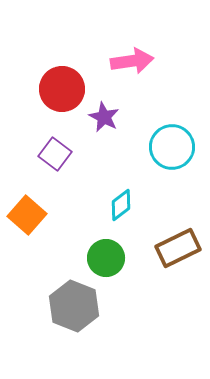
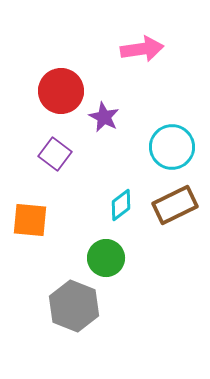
pink arrow: moved 10 px right, 12 px up
red circle: moved 1 px left, 2 px down
orange square: moved 3 px right, 5 px down; rotated 36 degrees counterclockwise
brown rectangle: moved 3 px left, 43 px up
